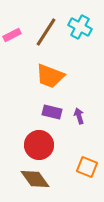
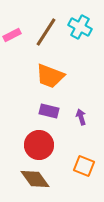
purple rectangle: moved 3 px left, 1 px up
purple arrow: moved 2 px right, 1 px down
orange square: moved 3 px left, 1 px up
